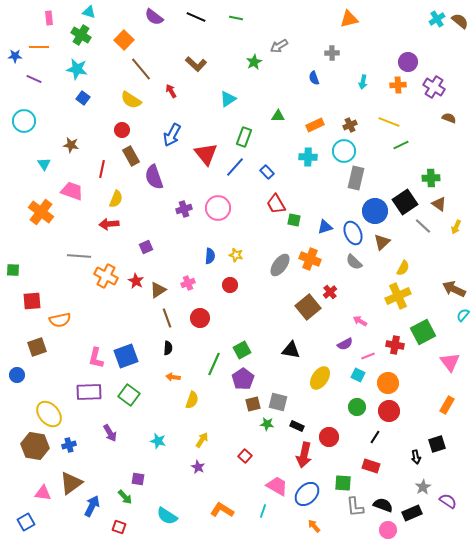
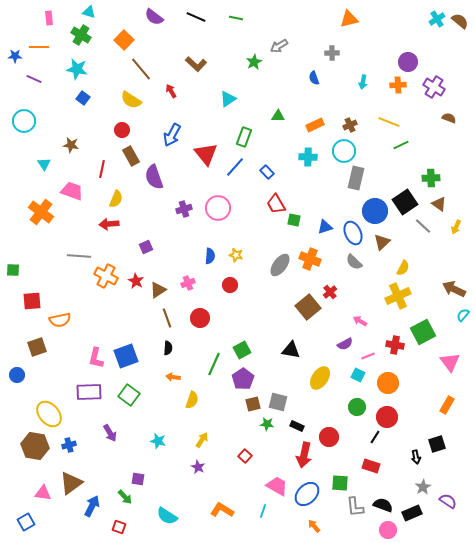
red circle at (389, 411): moved 2 px left, 6 px down
green square at (343, 483): moved 3 px left
